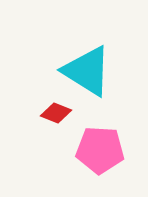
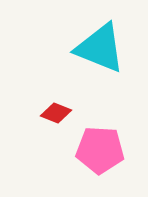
cyan triangle: moved 13 px right, 23 px up; rotated 10 degrees counterclockwise
